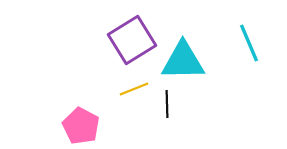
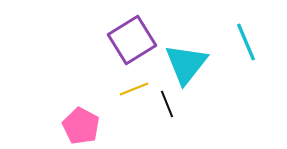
cyan line: moved 3 px left, 1 px up
cyan triangle: moved 3 px right, 3 px down; rotated 51 degrees counterclockwise
black line: rotated 20 degrees counterclockwise
